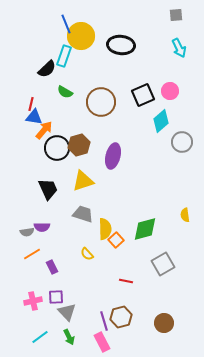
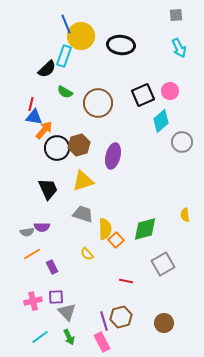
brown circle at (101, 102): moved 3 px left, 1 px down
